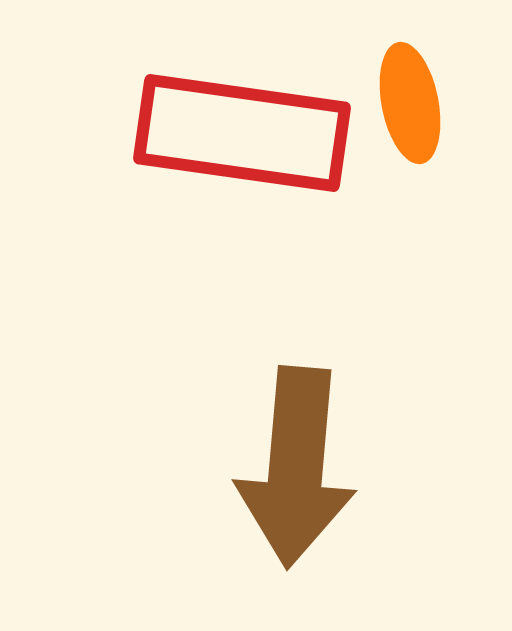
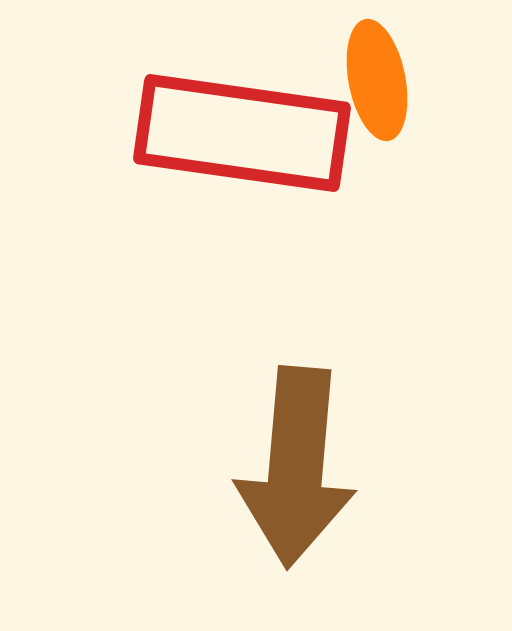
orange ellipse: moved 33 px left, 23 px up
